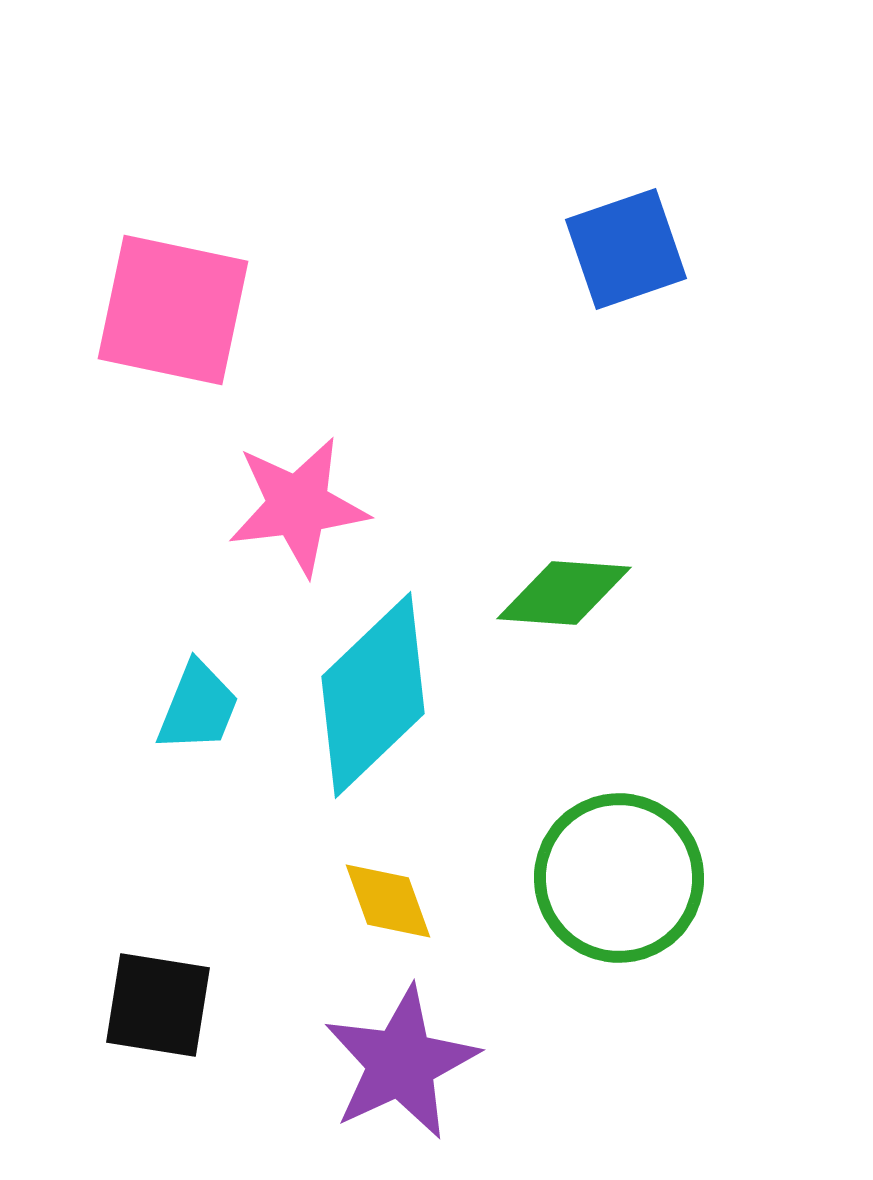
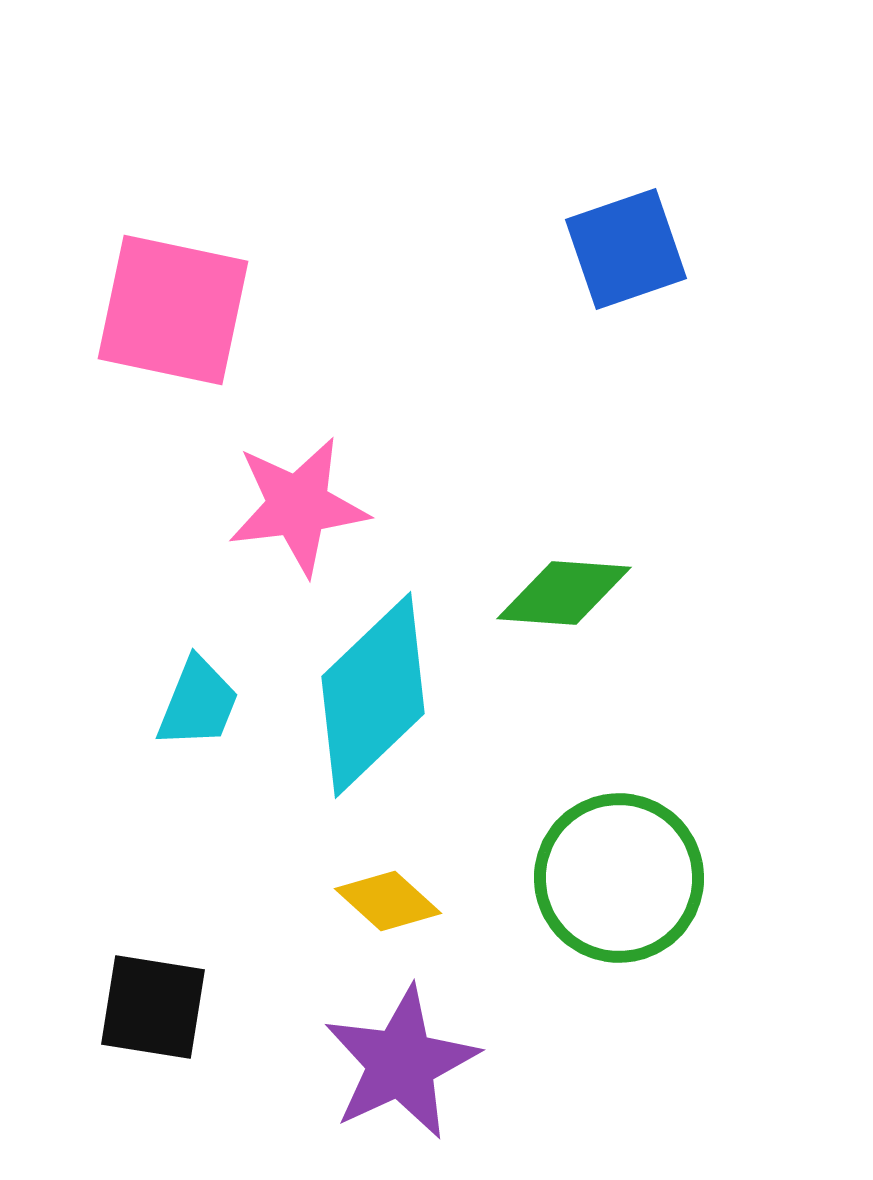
cyan trapezoid: moved 4 px up
yellow diamond: rotated 28 degrees counterclockwise
black square: moved 5 px left, 2 px down
